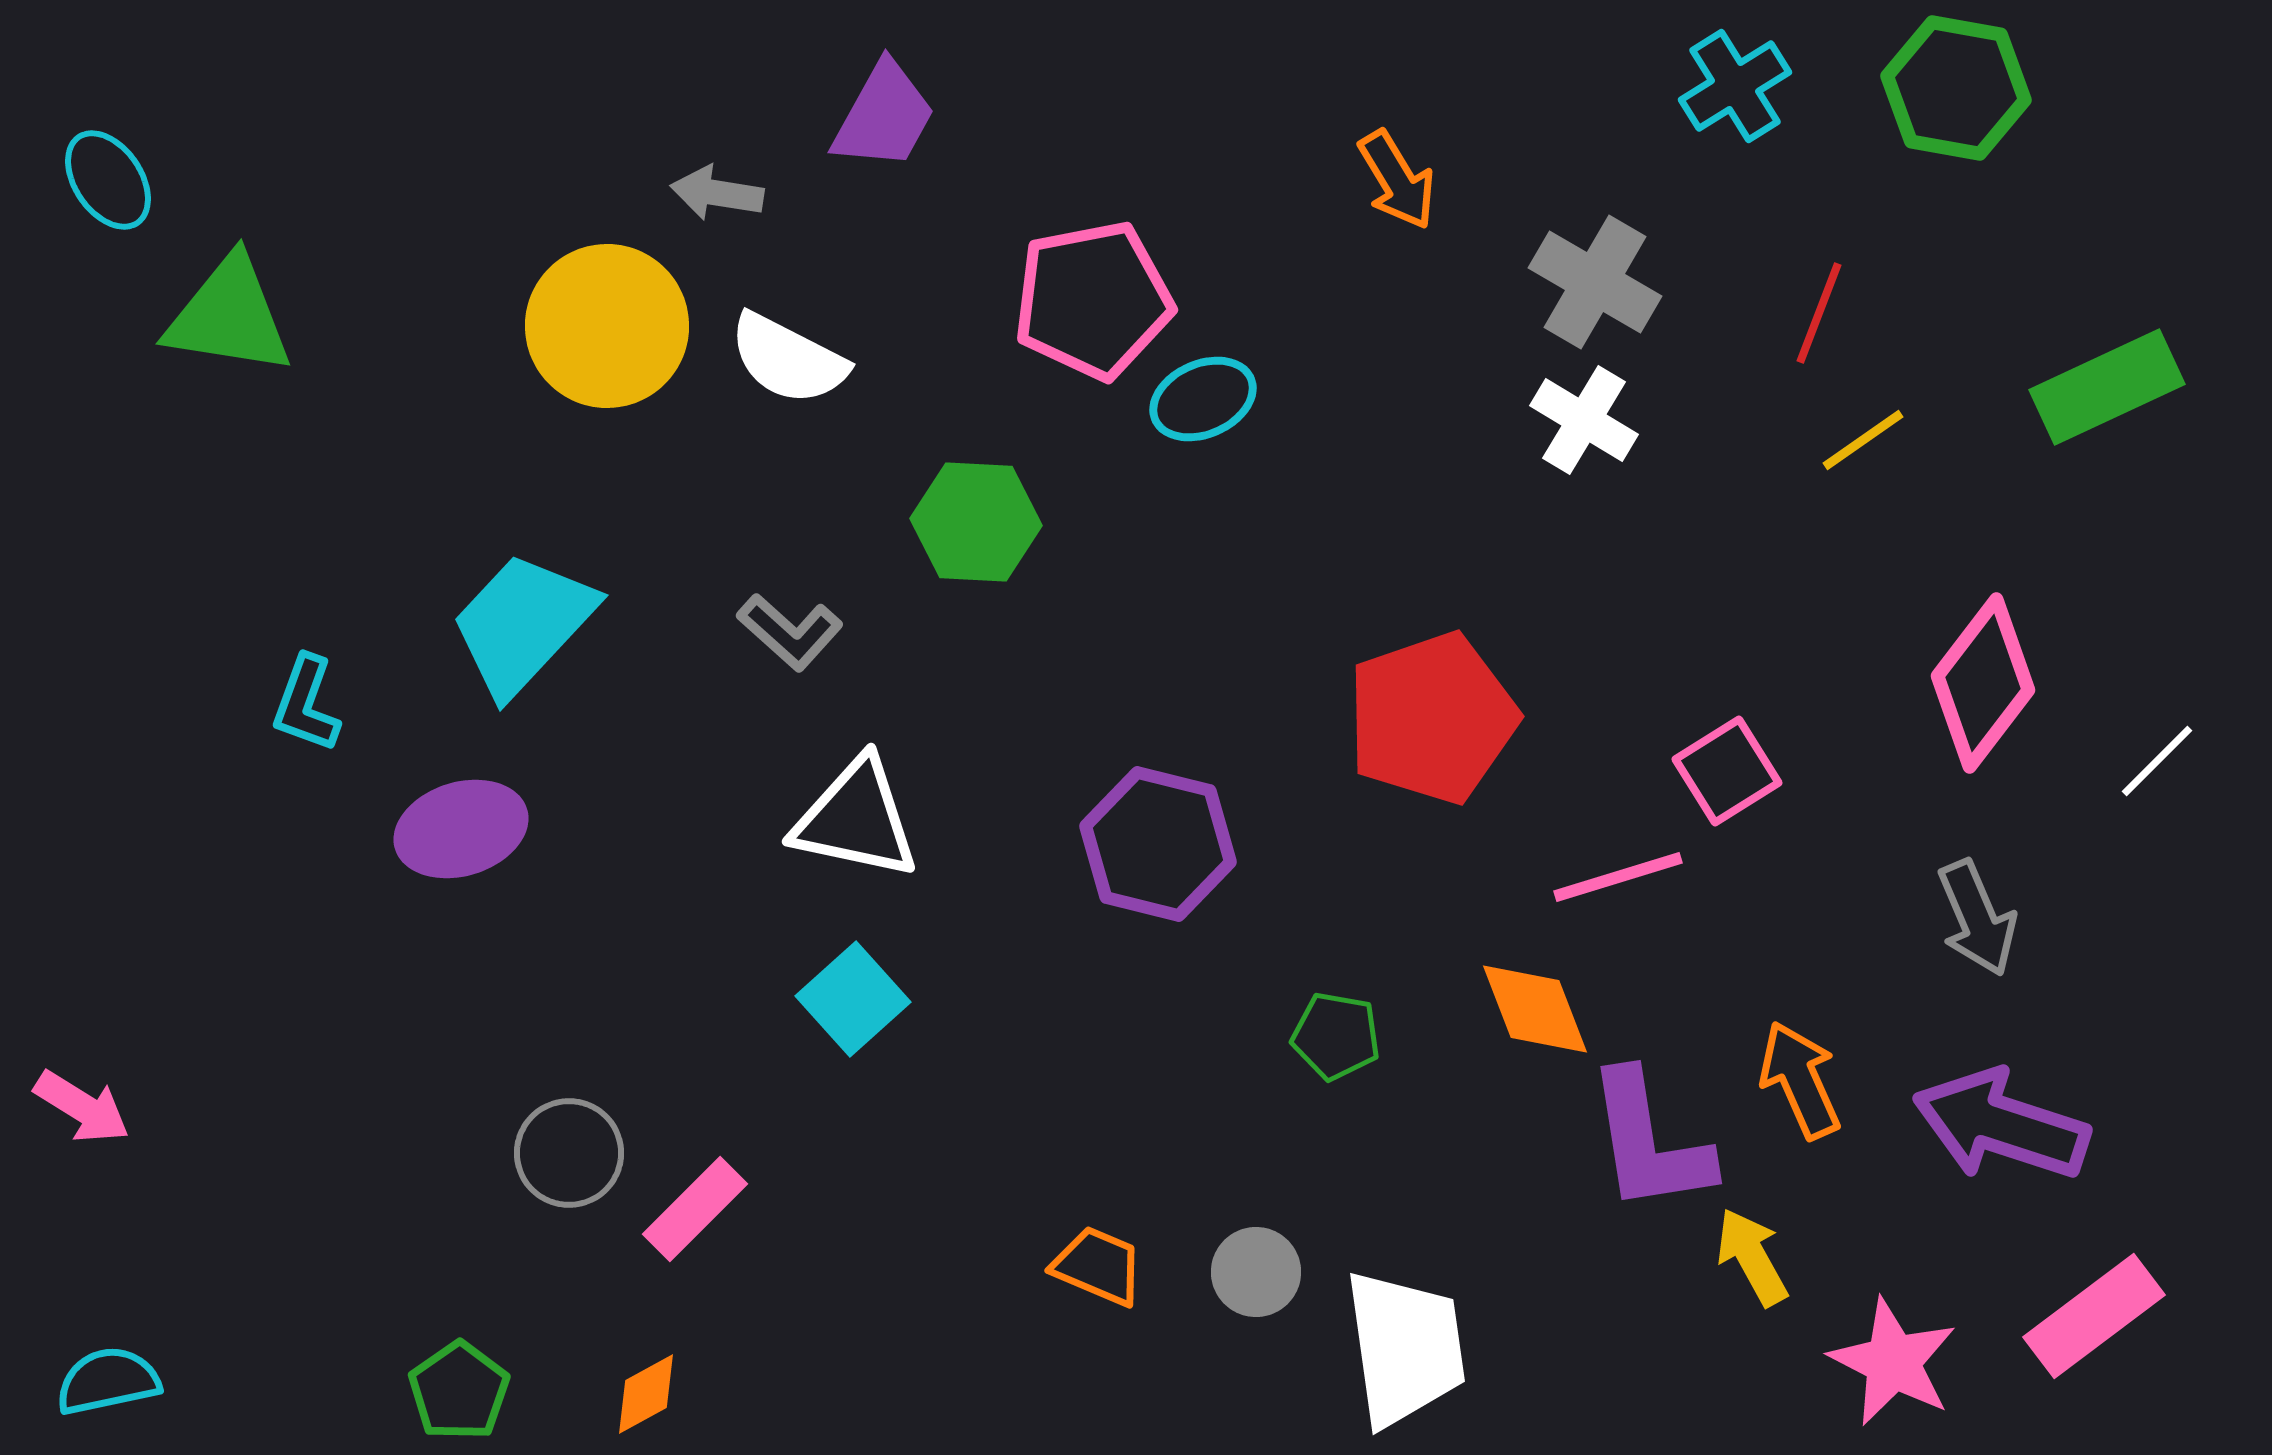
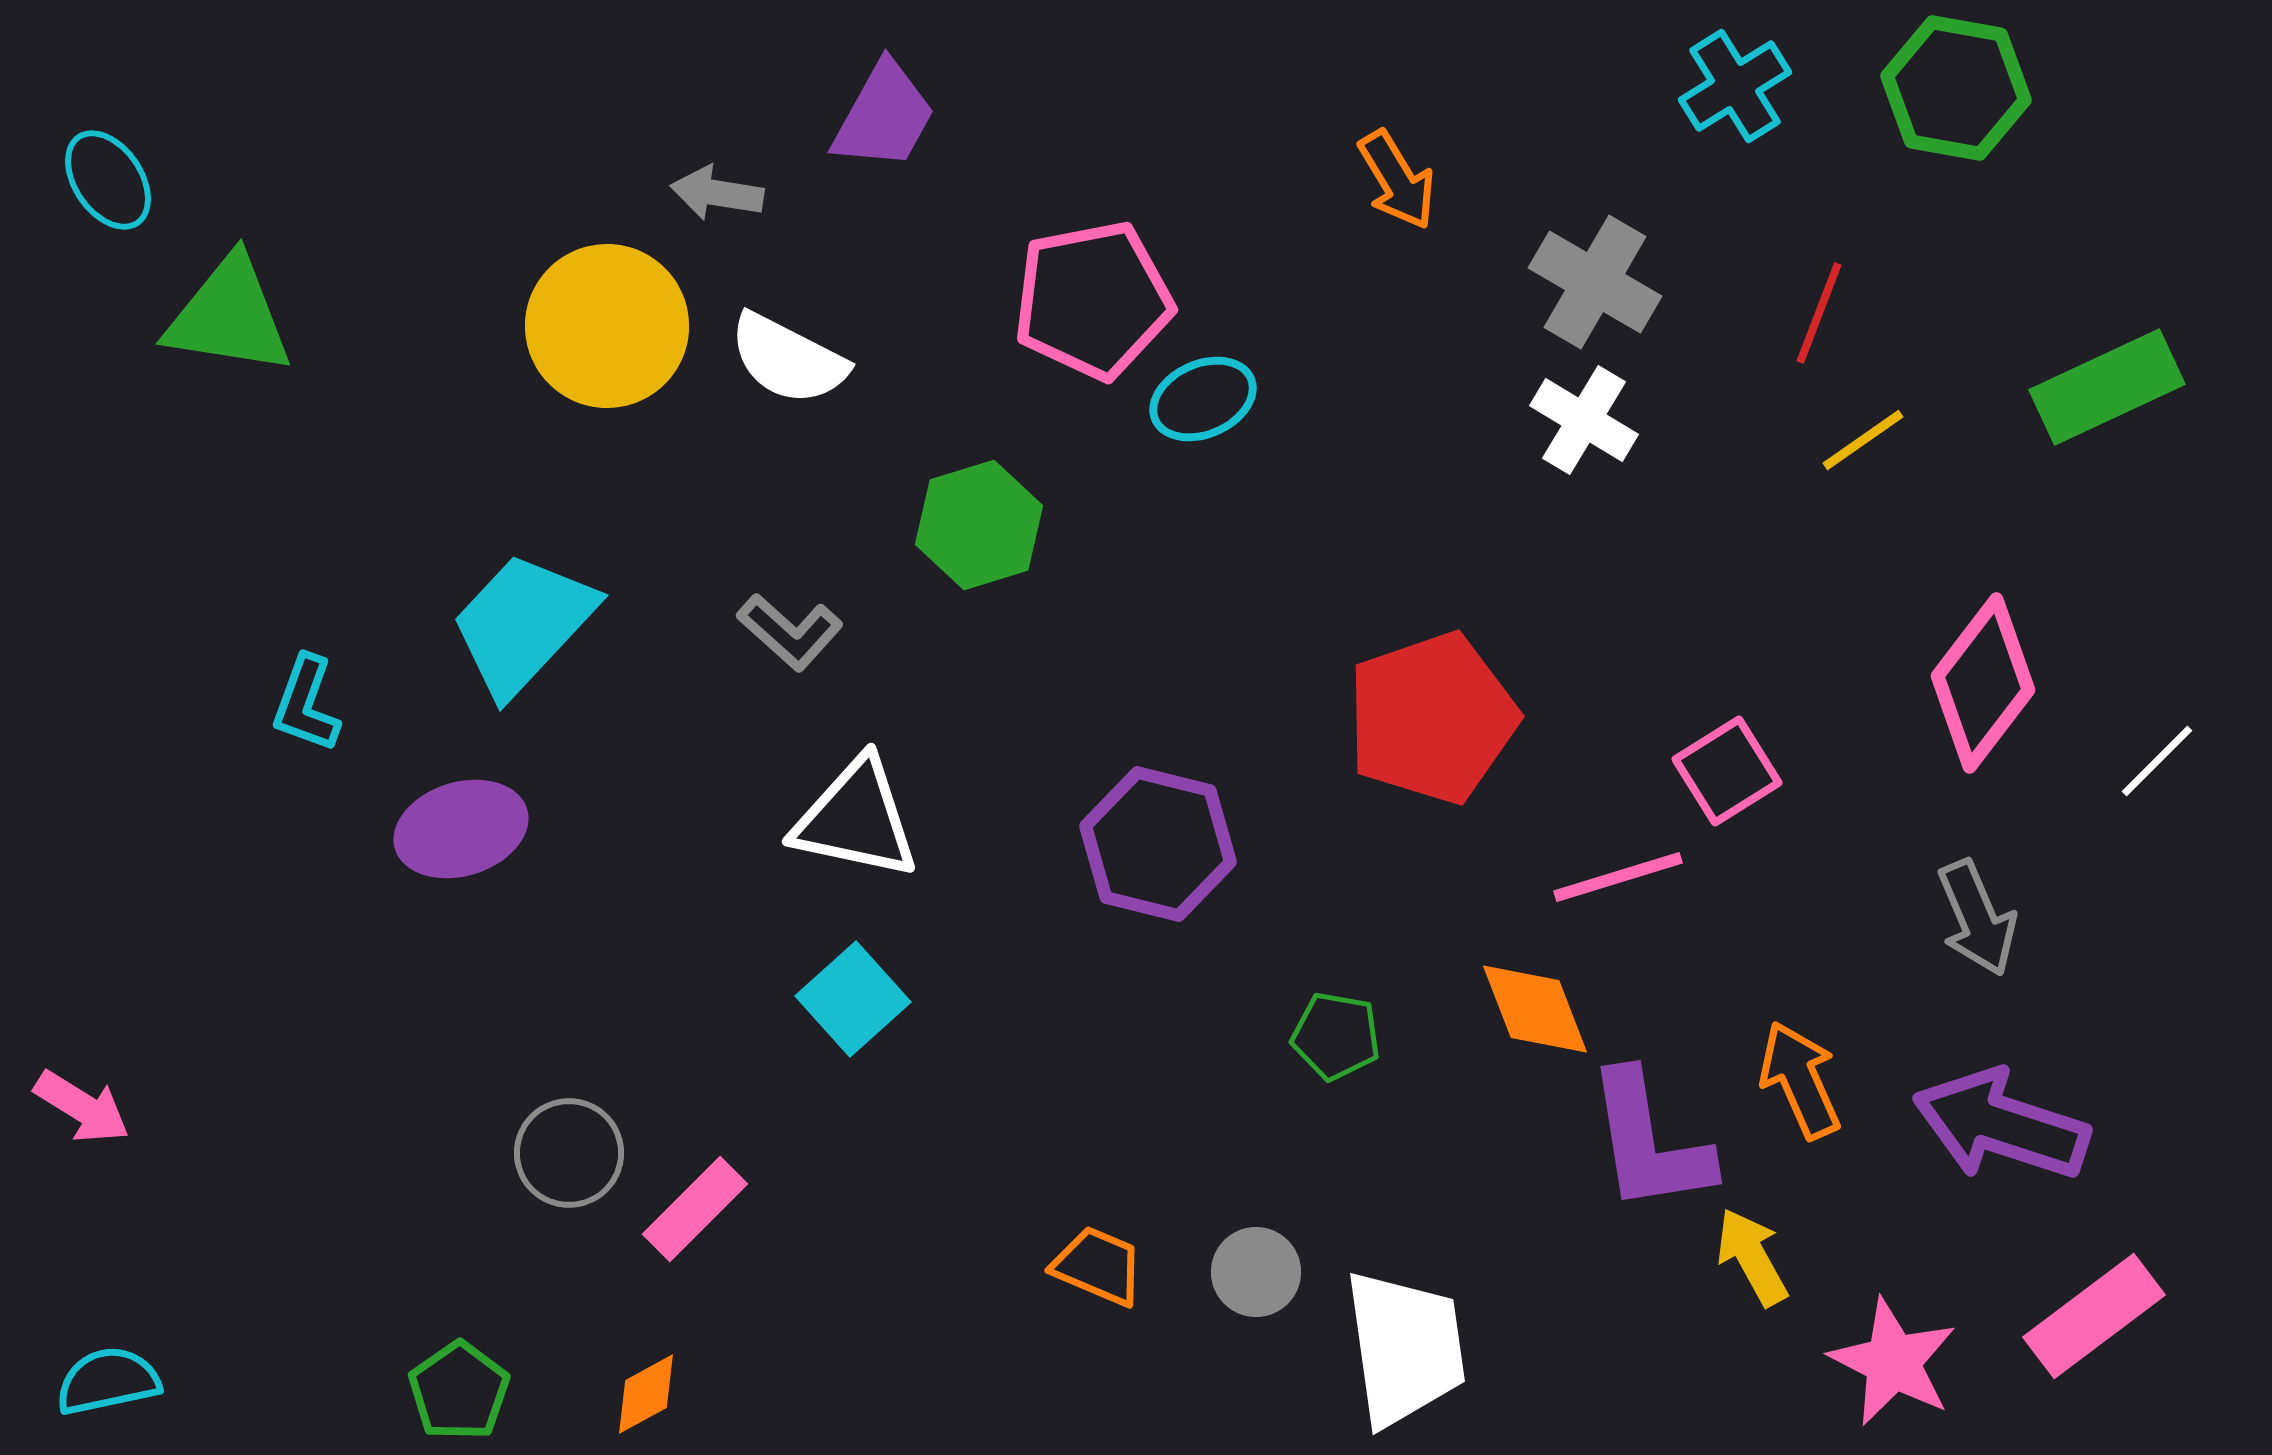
green hexagon at (976, 522): moved 3 px right, 3 px down; rotated 20 degrees counterclockwise
